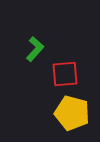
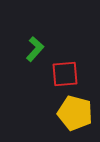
yellow pentagon: moved 3 px right
